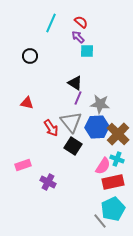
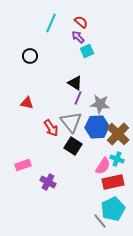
cyan square: rotated 24 degrees counterclockwise
